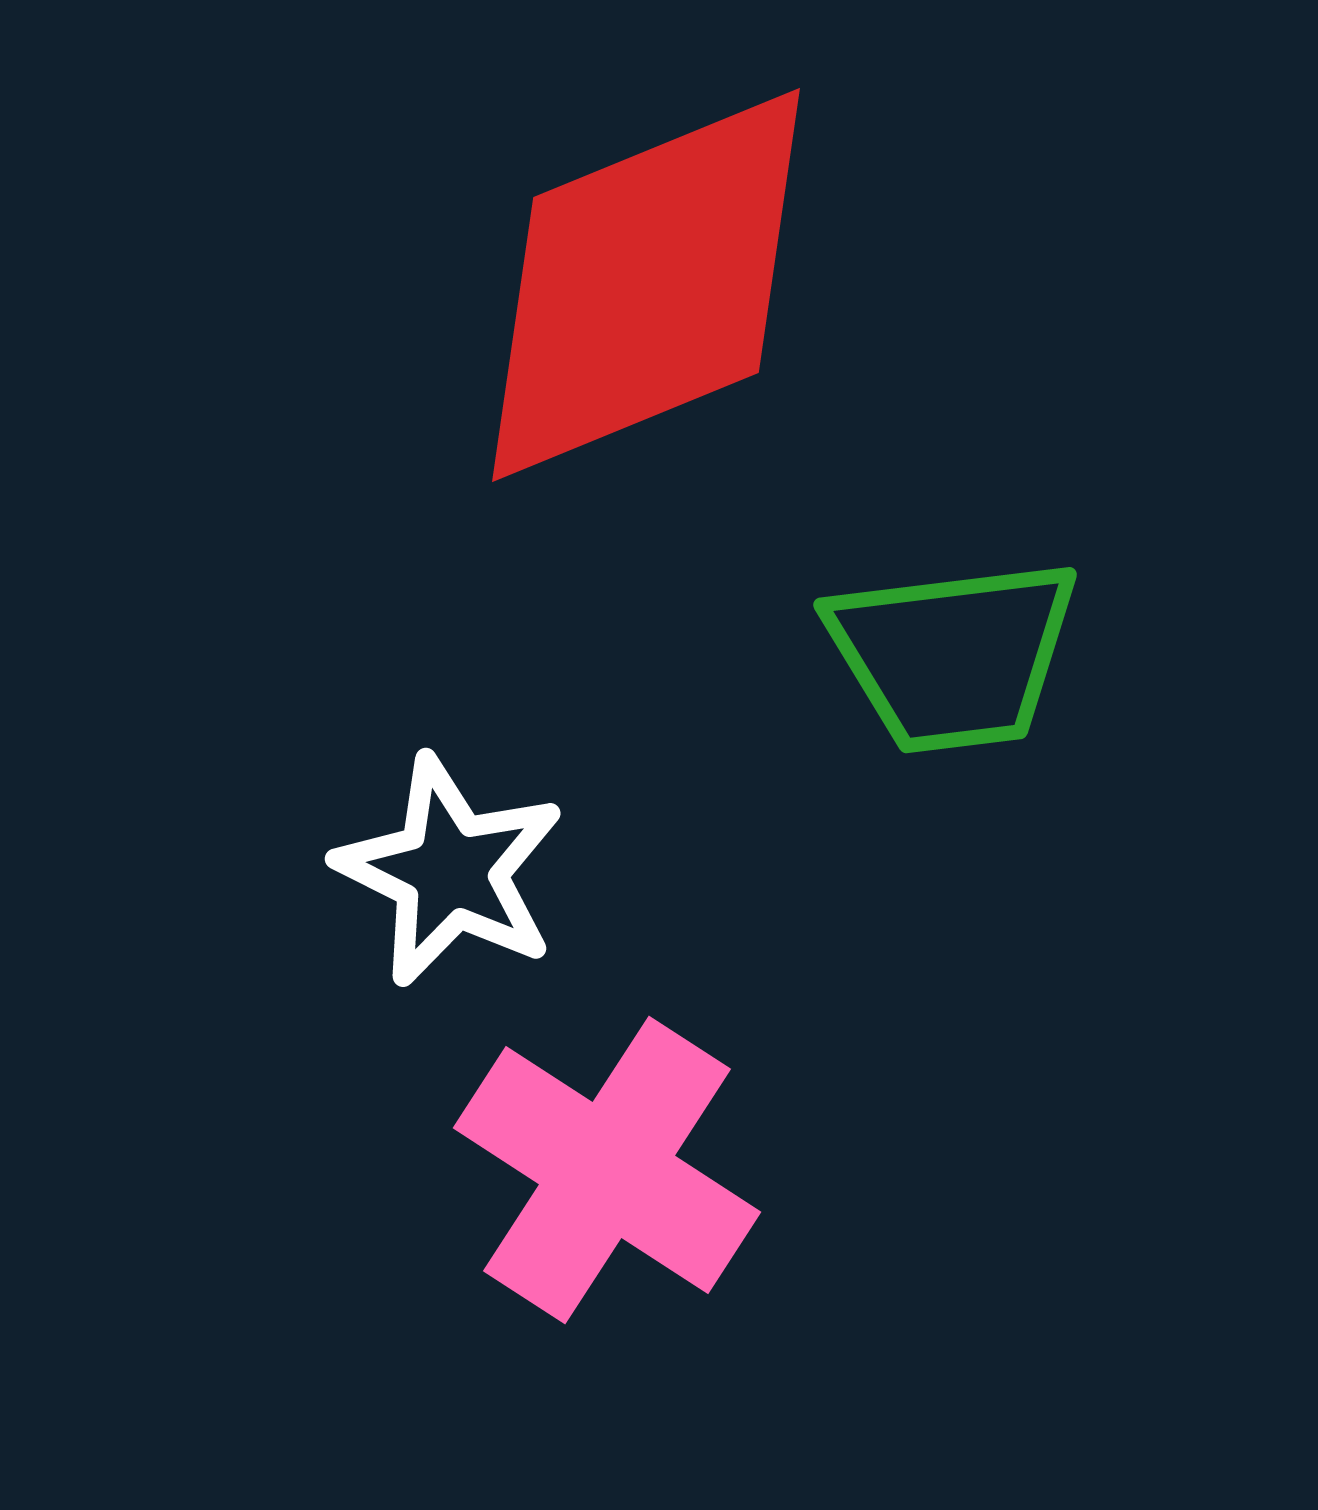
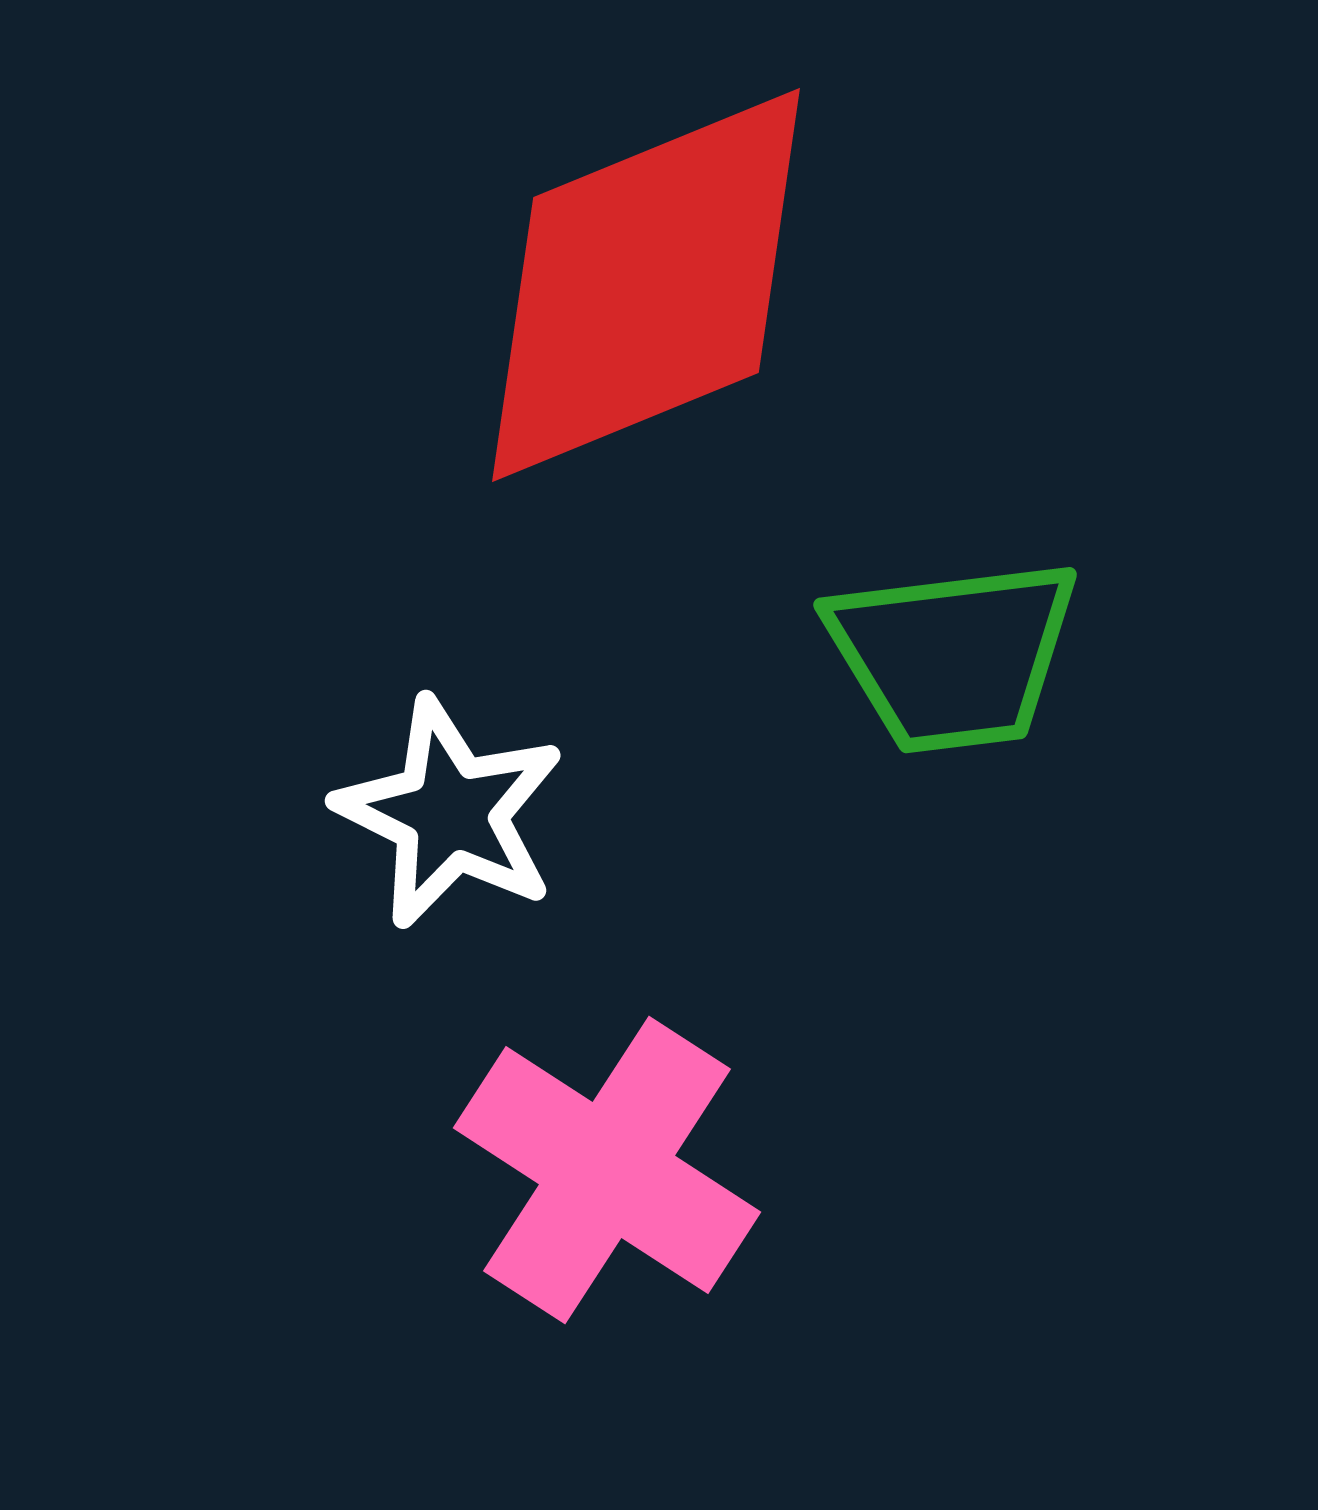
white star: moved 58 px up
